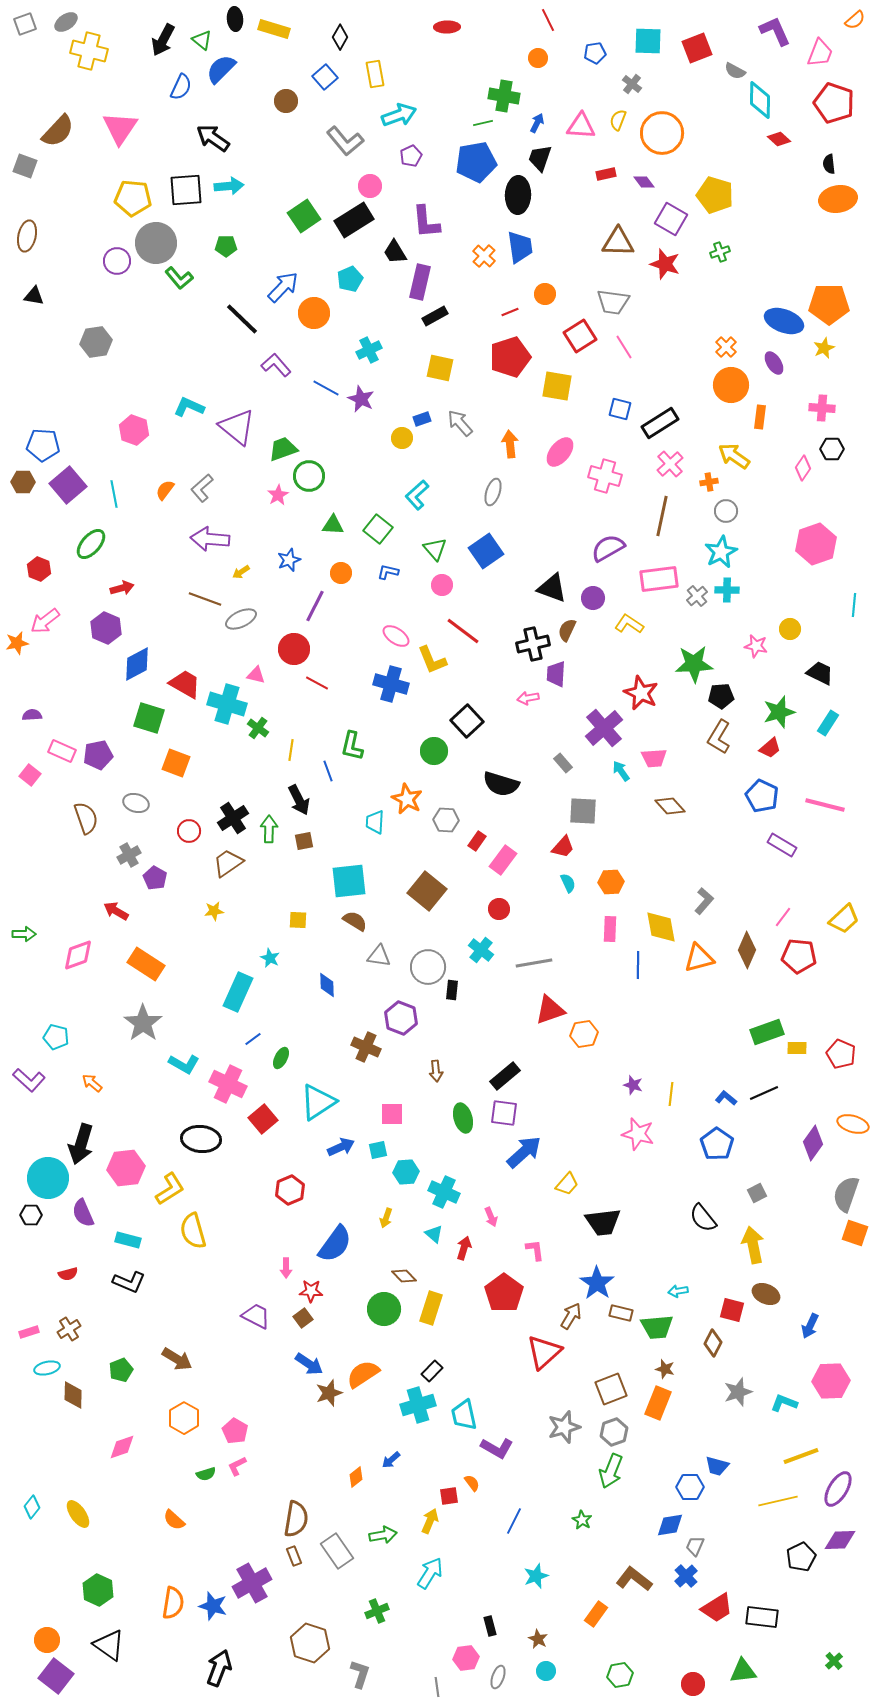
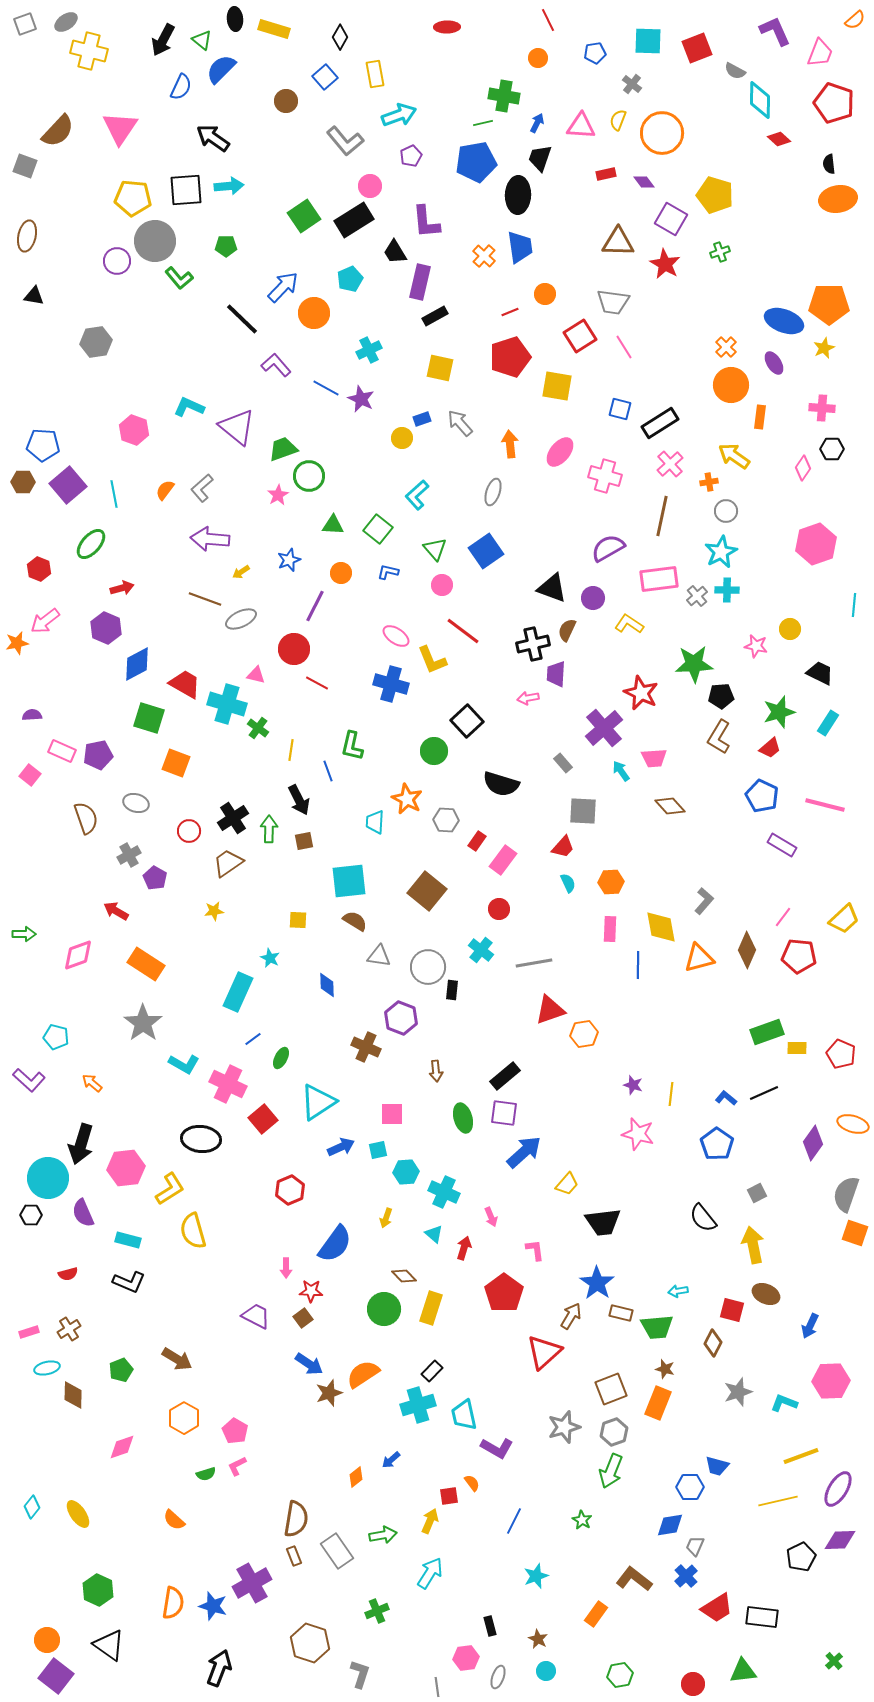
gray circle at (156, 243): moved 1 px left, 2 px up
red star at (665, 264): rotated 12 degrees clockwise
